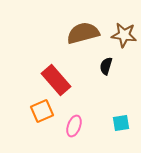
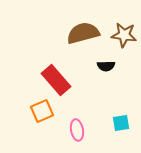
black semicircle: rotated 108 degrees counterclockwise
pink ellipse: moved 3 px right, 4 px down; rotated 30 degrees counterclockwise
